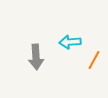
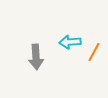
orange line: moved 8 px up
